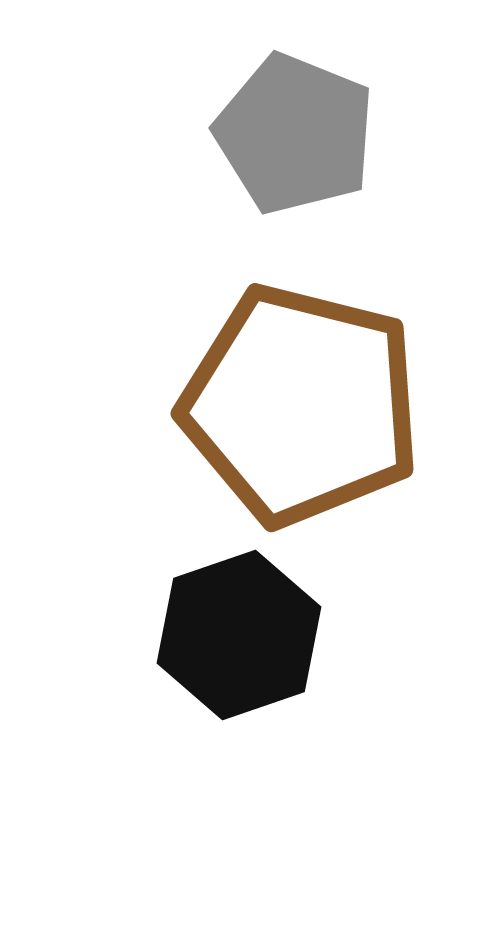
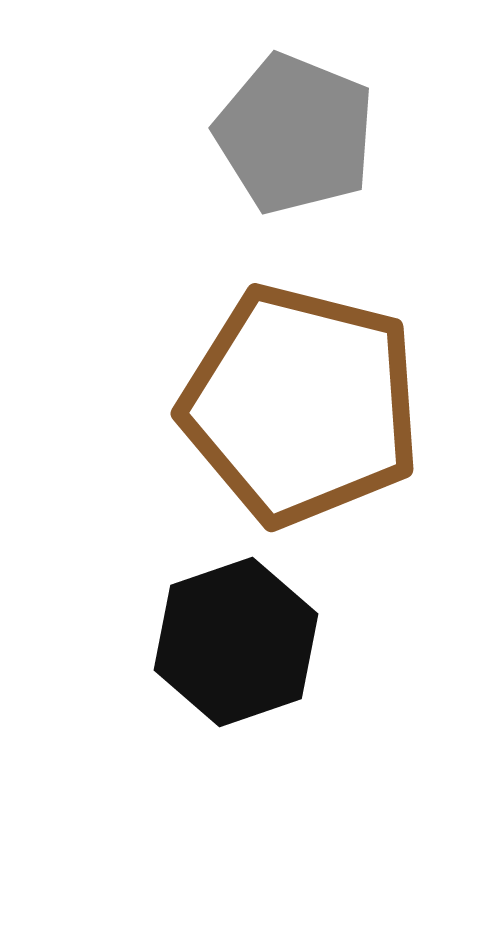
black hexagon: moved 3 px left, 7 px down
